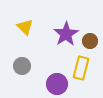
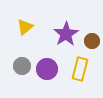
yellow triangle: rotated 36 degrees clockwise
brown circle: moved 2 px right
yellow rectangle: moved 1 px left, 1 px down
purple circle: moved 10 px left, 15 px up
